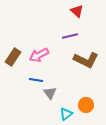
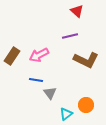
brown rectangle: moved 1 px left, 1 px up
